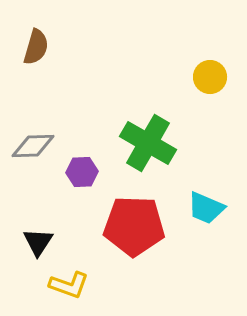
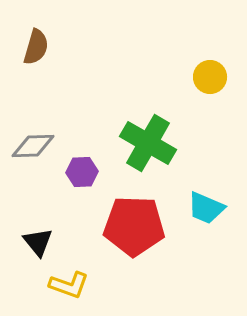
black triangle: rotated 12 degrees counterclockwise
